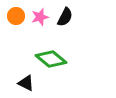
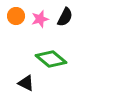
pink star: moved 2 px down
